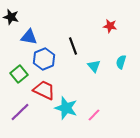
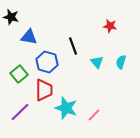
blue hexagon: moved 3 px right, 3 px down; rotated 20 degrees counterclockwise
cyan triangle: moved 3 px right, 4 px up
red trapezoid: rotated 65 degrees clockwise
